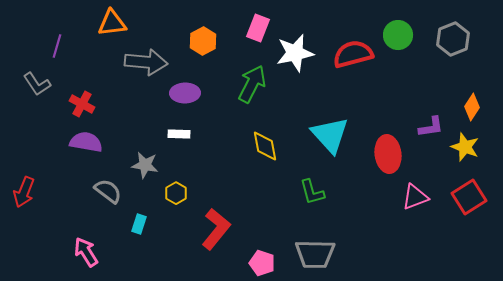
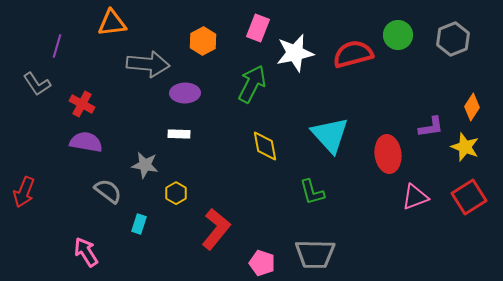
gray arrow: moved 2 px right, 2 px down
